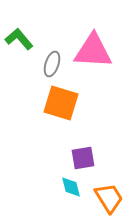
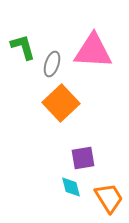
green L-shape: moved 4 px right, 8 px down; rotated 24 degrees clockwise
orange square: rotated 30 degrees clockwise
